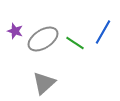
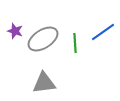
blue line: rotated 25 degrees clockwise
green line: rotated 54 degrees clockwise
gray triangle: rotated 35 degrees clockwise
